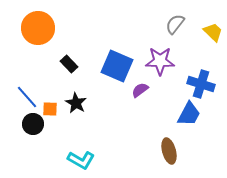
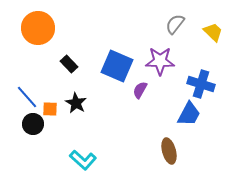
purple semicircle: rotated 24 degrees counterclockwise
cyan L-shape: moved 2 px right; rotated 12 degrees clockwise
